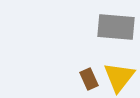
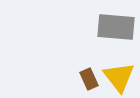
yellow triangle: rotated 16 degrees counterclockwise
